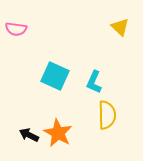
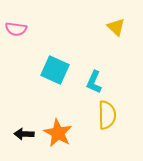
yellow triangle: moved 4 px left
cyan square: moved 6 px up
black arrow: moved 5 px left, 1 px up; rotated 24 degrees counterclockwise
